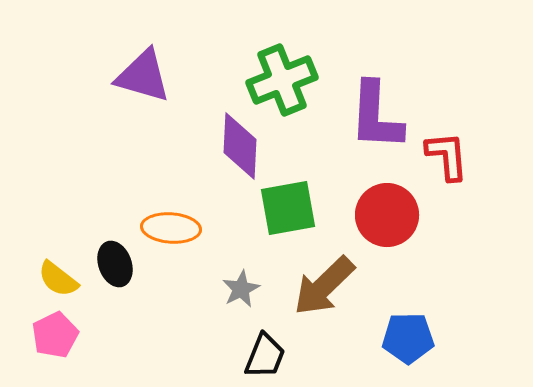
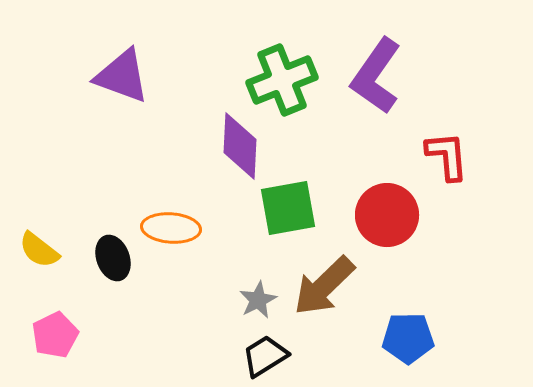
purple triangle: moved 21 px left; rotated 4 degrees clockwise
purple L-shape: moved 40 px up; rotated 32 degrees clockwise
black ellipse: moved 2 px left, 6 px up
yellow semicircle: moved 19 px left, 29 px up
gray star: moved 17 px right, 11 px down
black trapezoid: rotated 144 degrees counterclockwise
